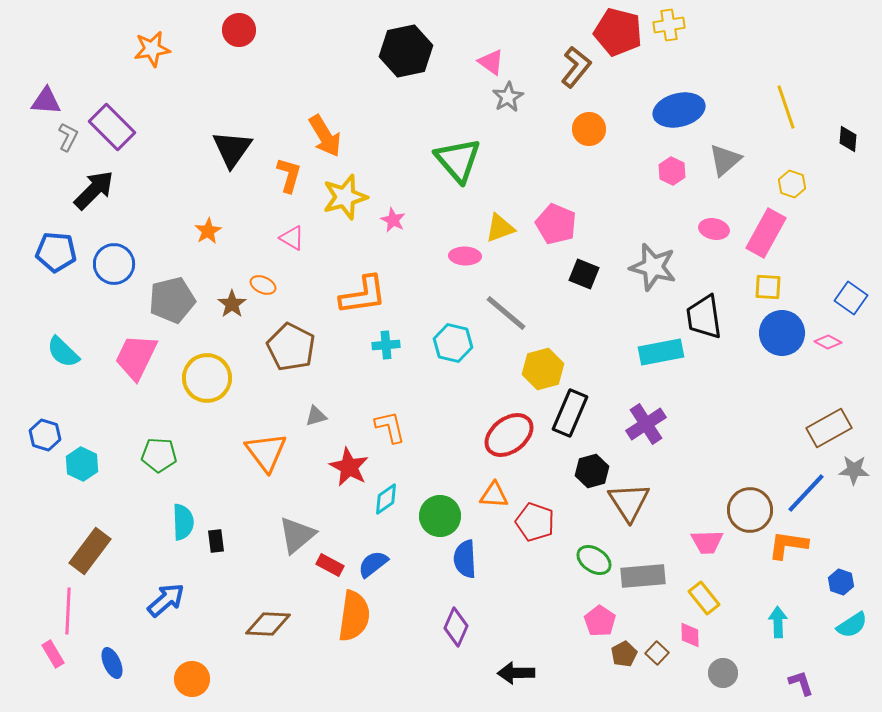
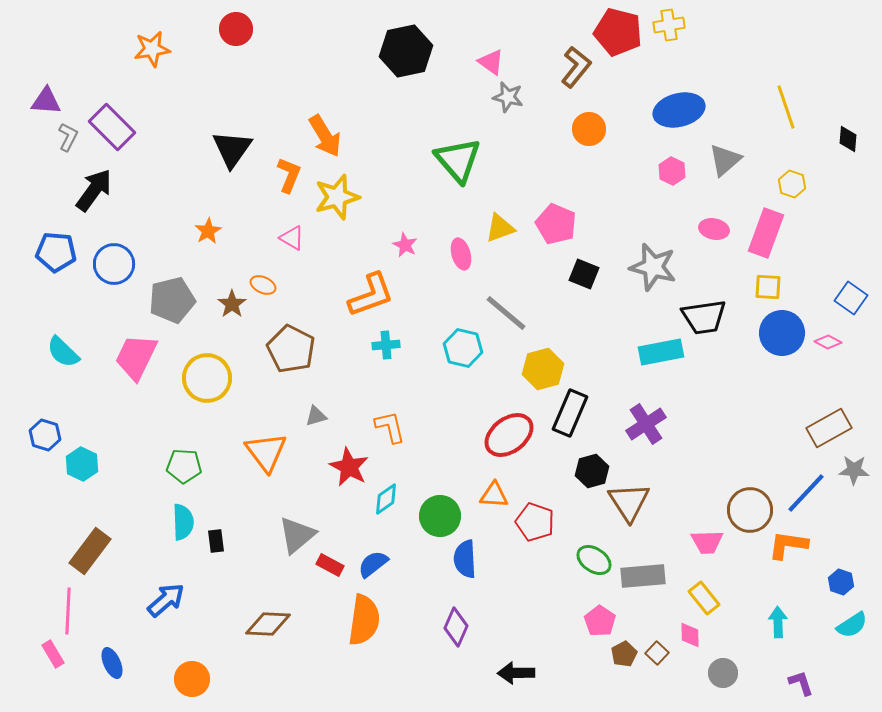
red circle at (239, 30): moved 3 px left, 1 px up
gray star at (508, 97): rotated 28 degrees counterclockwise
orange L-shape at (289, 175): rotated 6 degrees clockwise
black arrow at (94, 190): rotated 9 degrees counterclockwise
yellow star at (345, 197): moved 8 px left
pink star at (393, 220): moved 12 px right, 25 px down
pink rectangle at (766, 233): rotated 9 degrees counterclockwise
pink ellipse at (465, 256): moved 4 px left, 2 px up; rotated 72 degrees clockwise
orange L-shape at (363, 295): moved 8 px right; rotated 12 degrees counterclockwise
black trapezoid at (704, 317): rotated 90 degrees counterclockwise
cyan hexagon at (453, 343): moved 10 px right, 5 px down
brown pentagon at (291, 347): moved 2 px down
green pentagon at (159, 455): moved 25 px right, 11 px down
orange semicircle at (354, 616): moved 10 px right, 4 px down
